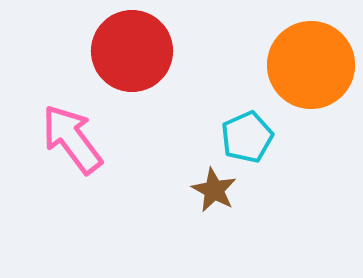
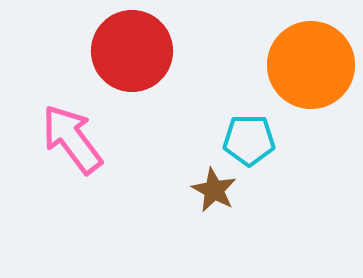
cyan pentagon: moved 2 px right, 3 px down; rotated 24 degrees clockwise
